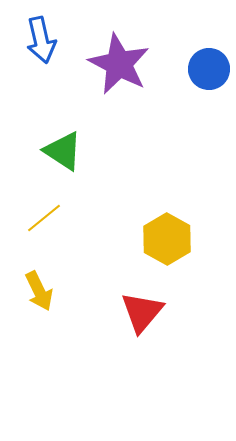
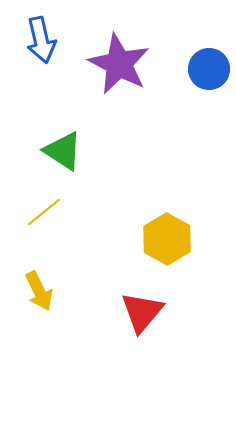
yellow line: moved 6 px up
